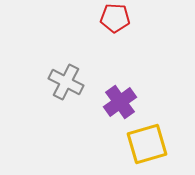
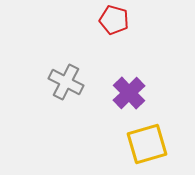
red pentagon: moved 1 px left, 2 px down; rotated 12 degrees clockwise
purple cross: moved 9 px right, 9 px up; rotated 8 degrees counterclockwise
